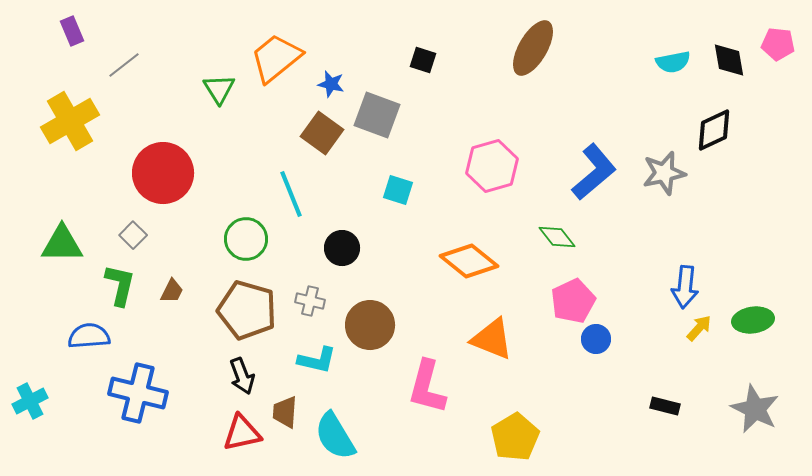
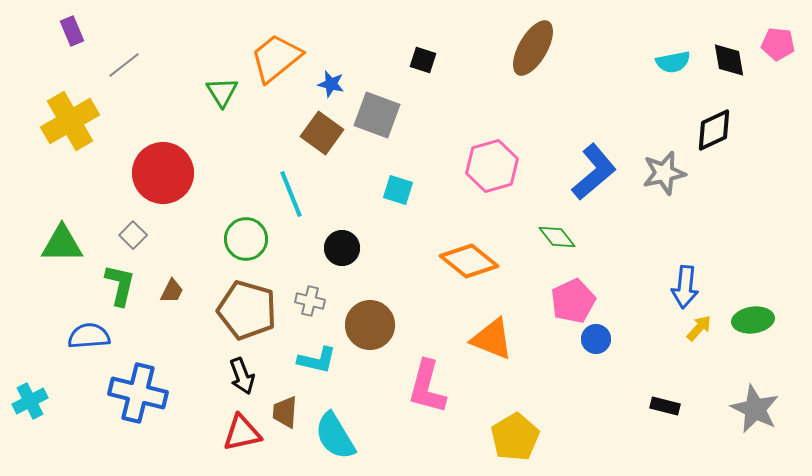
green triangle at (219, 89): moved 3 px right, 3 px down
